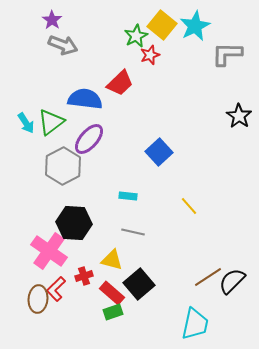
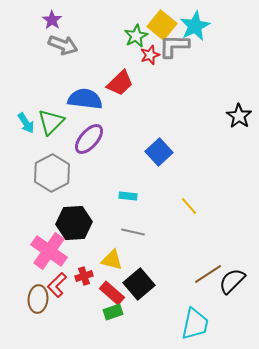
gray L-shape: moved 53 px left, 8 px up
green triangle: rotated 8 degrees counterclockwise
gray hexagon: moved 11 px left, 7 px down
black hexagon: rotated 8 degrees counterclockwise
brown line: moved 3 px up
red L-shape: moved 1 px right, 4 px up
